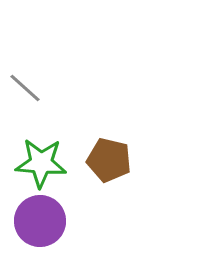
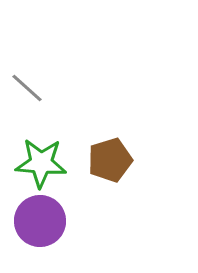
gray line: moved 2 px right
brown pentagon: moved 1 px right; rotated 30 degrees counterclockwise
